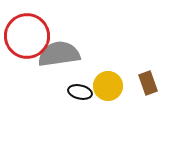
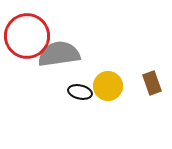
brown rectangle: moved 4 px right
